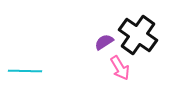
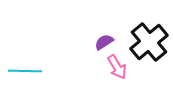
black cross: moved 11 px right, 7 px down; rotated 15 degrees clockwise
pink arrow: moved 3 px left, 1 px up
